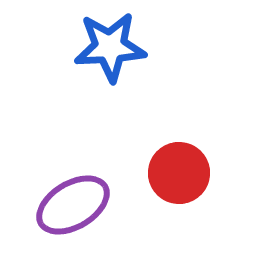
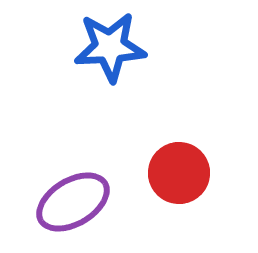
purple ellipse: moved 3 px up
